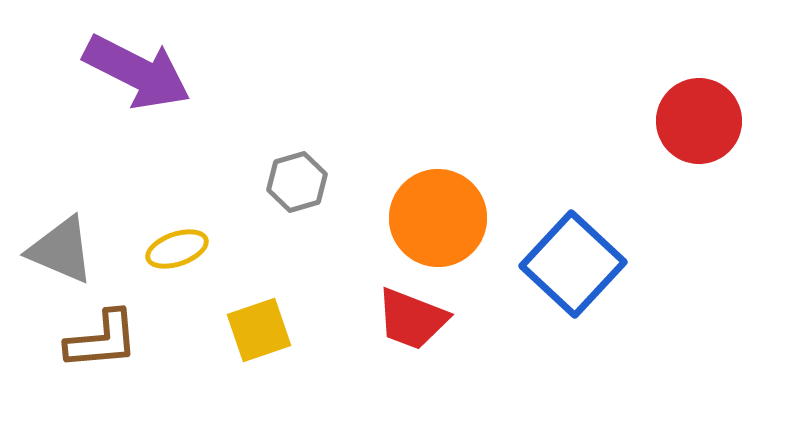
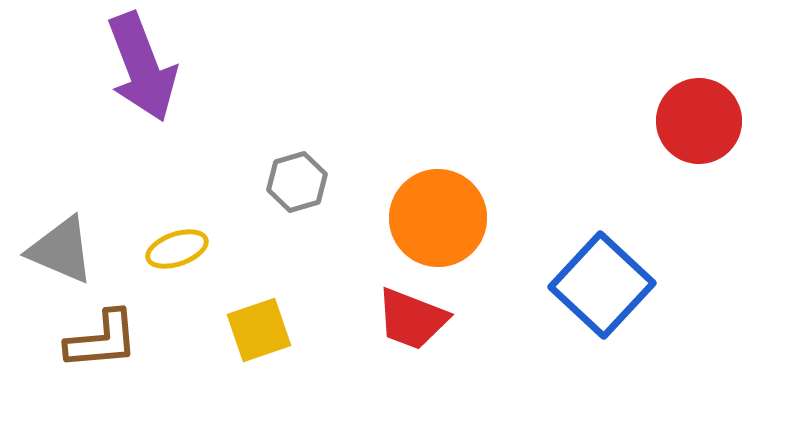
purple arrow: moved 5 px right, 5 px up; rotated 42 degrees clockwise
blue square: moved 29 px right, 21 px down
